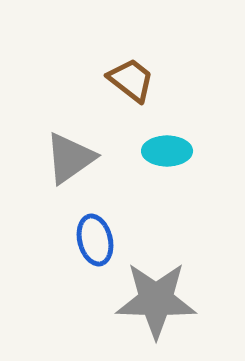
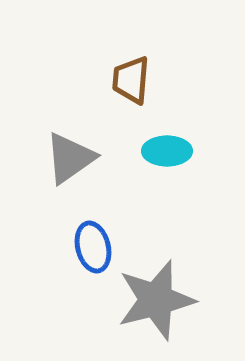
brown trapezoid: rotated 123 degrees counterclockwise
blue ellipse: moved 2 px left, 7 px down
gray star: rotated 16 degrees counterclockwise
